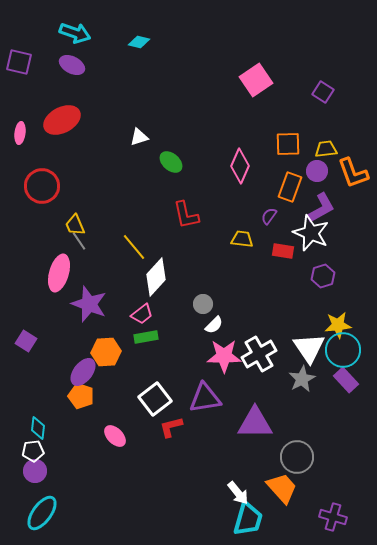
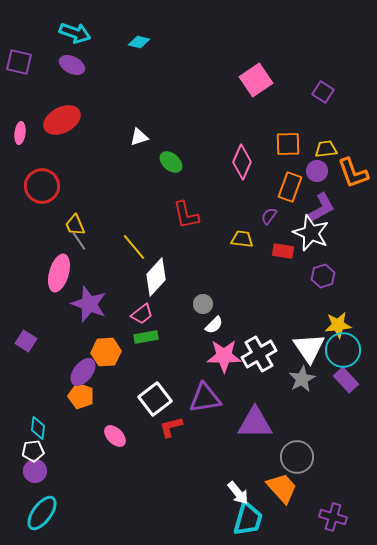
pink diamond at (240, 166): moved 2 px right, 4 px up
